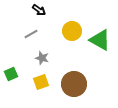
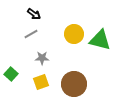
black arrow: moved 5 px left, 4 px down
yellow circle: moved 2 px right, 3 px down
green triangle: rotated 15 degrees counterclockwise
gray star: rotated 16 degrees counterclockwise
green square: rotated 24 degrees counterclockwise
